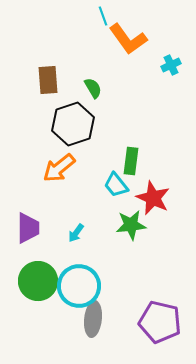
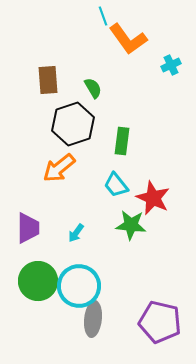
green rectangle: moved 9 px left, 20 px up
green star: rotated 12 degrees clockwise
